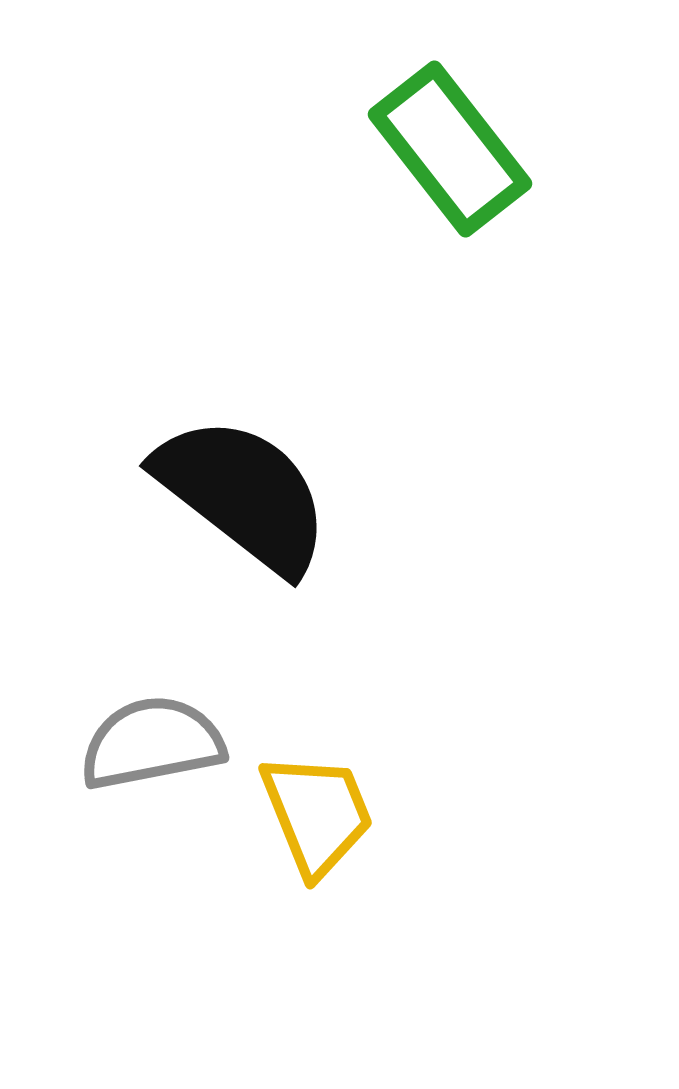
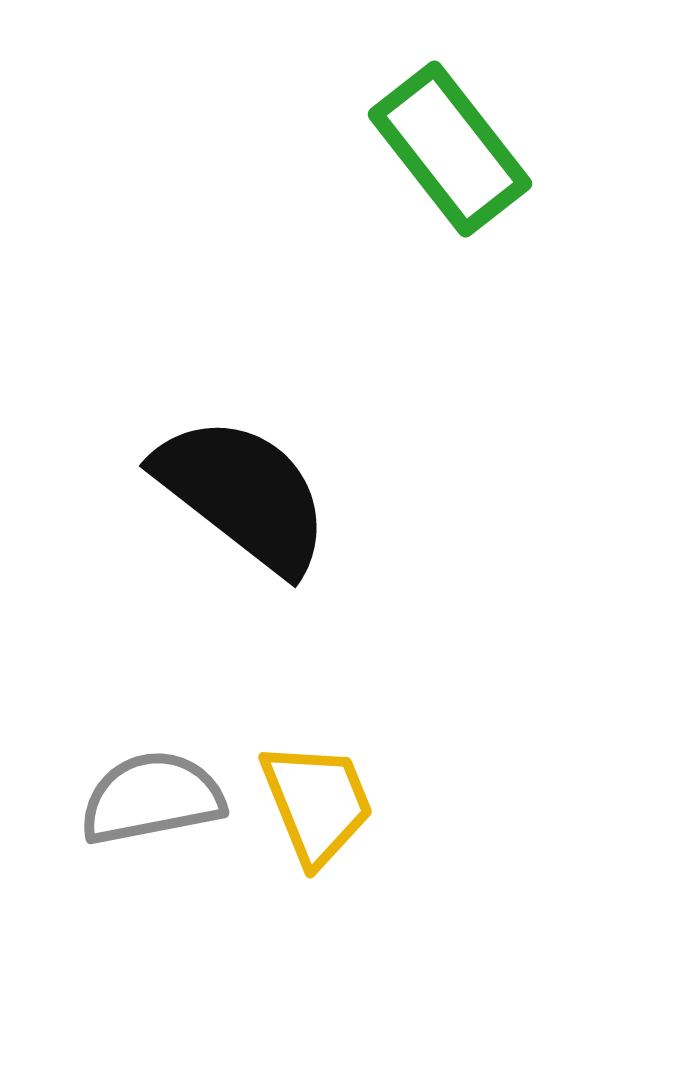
gray semicircle: moved 55 px down
yellow trapezoid: moved 11 px up
